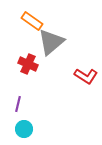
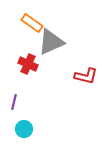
orange rectangle: moved 2 px down
gray triangle: rotated 16 degrees clockwise
red L-shape: rotated 20 degrees counterclockwise
purple line: moved 4 px left, 2 px up
